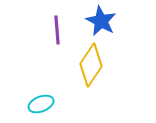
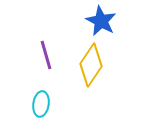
purple line: moved 11 px left, 25 px down; rotated 12 degrees counterclockwise
cyan ellipse: rotated 60 degrees counterclockwise
